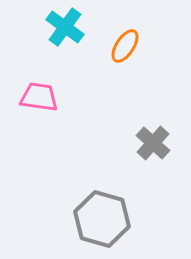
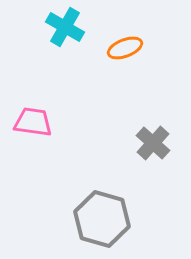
cyan cross: rotated 6 degrees counterclockwise
orange ellipse: moved 2 px down; rotated 36 degrees clockwise
pink trapezoid: moved 6 px left, 25 px down
